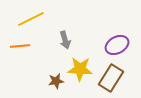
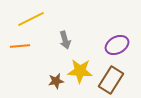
yellow star: moved 2 px down
brown rectangle: moved 2 px down
